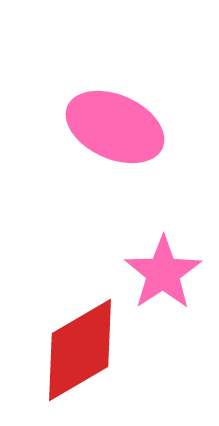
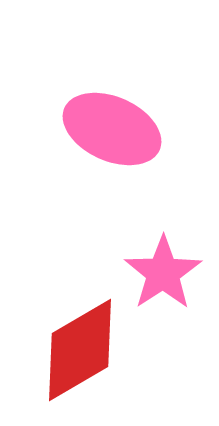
pink ellipse: moved 3 px left, 2 px down
